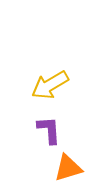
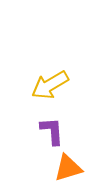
purple L-shape: moved 3 px right, 1 px down
